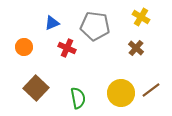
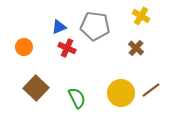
yellow cross: moved 1 px up
blue triangle: moved 7 px right, 4 px down
green semicircle: moved 1 px left; rotated 15 degrees counterclockwise
